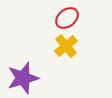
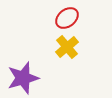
yellow cross: moved 1 px right, 1 px down
